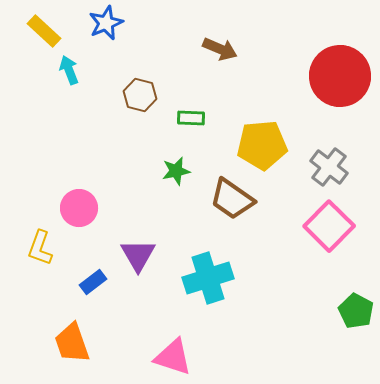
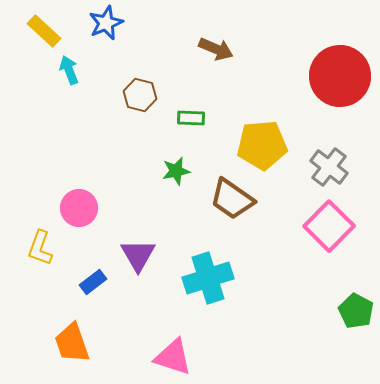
brown arrow: moved 4 px left
